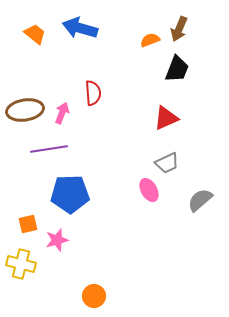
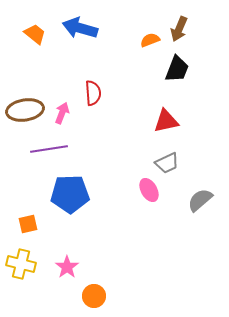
red triangle: moved 3 px down; rotated 12 degrees clockwise
pink star: moved 10 px right, 27 px down; rotated 20 degrees counterclockwise
